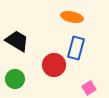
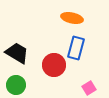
orange ellipse: moved 1 px down
black trapezoid: moved 12 px down
green circle: moved 1 px right, 6 px down
